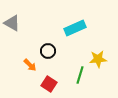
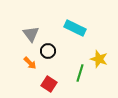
gray triangle: moved 19 px right, 11 px down; rotated 24 degrees clockwise
cyan rectangle: rotated 50 degrees clockwise
yellow star: moved 1 px right; rotated 24 degrees clockwise
orange arrow: moved 2 px up
green line: moved 2 px up
